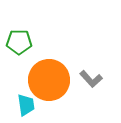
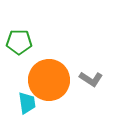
gray L-shape: rotated 15 degrees counterclockwise
cyan trapezoid: moved 1 px right, 2 px up
